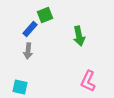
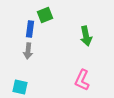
blue rectangle: rotated 35 degrees counterclockwise
green arrow: moved 7 px right
pink L-shape: moved 6 px left, 1 px up
